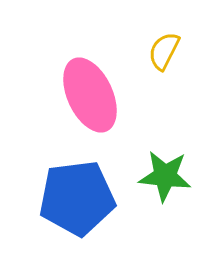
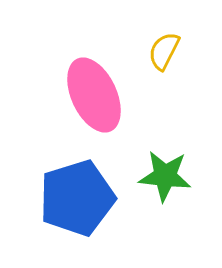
pink ellipse: moved 4 px right
blue pentagon: rotated 10 degrees counterclockwise
